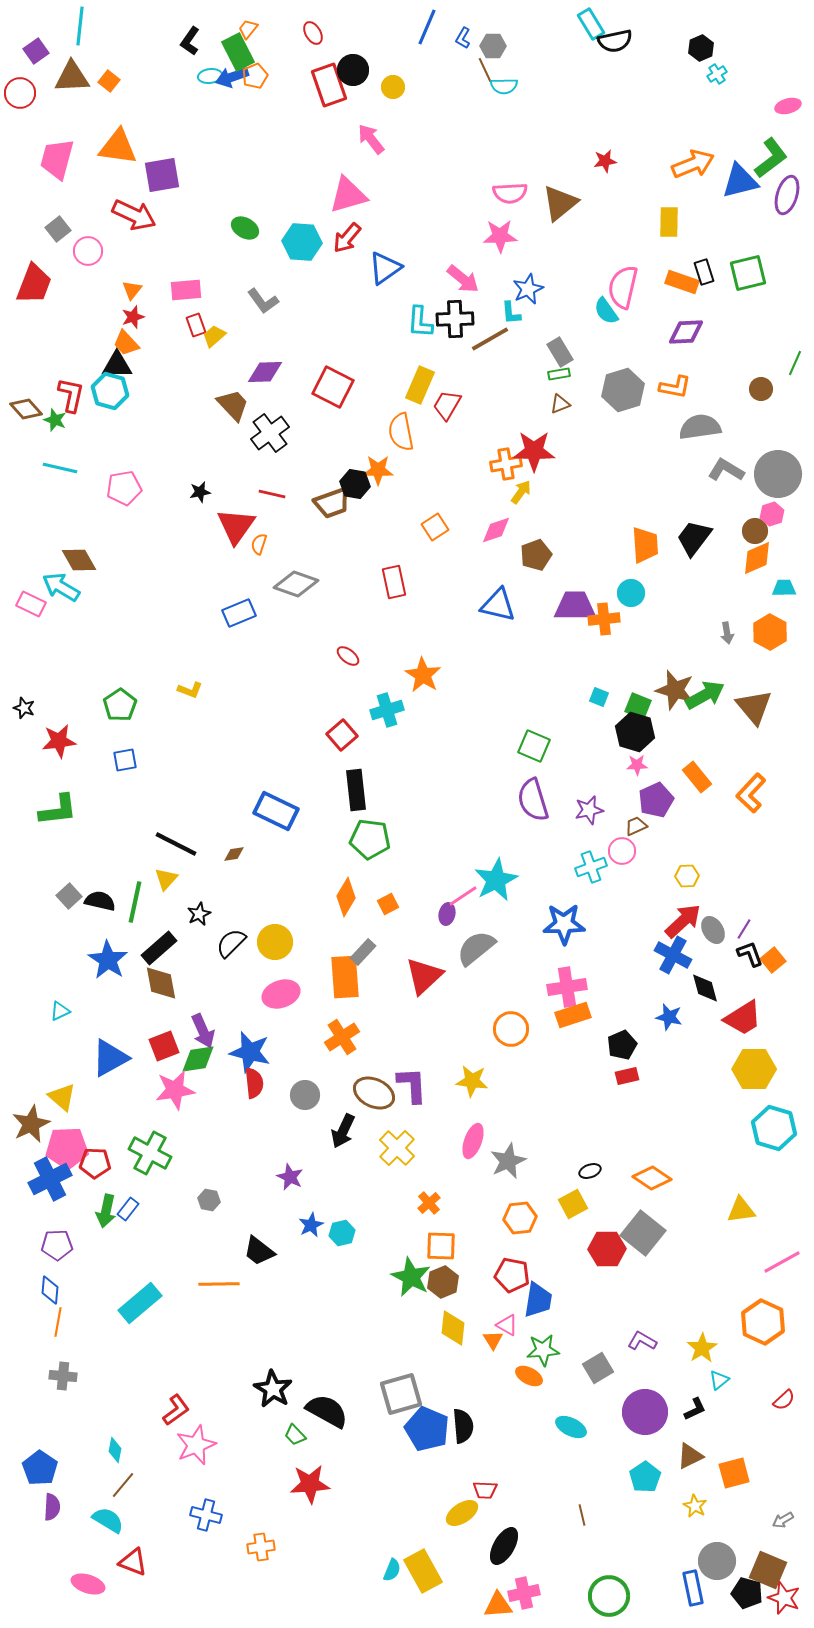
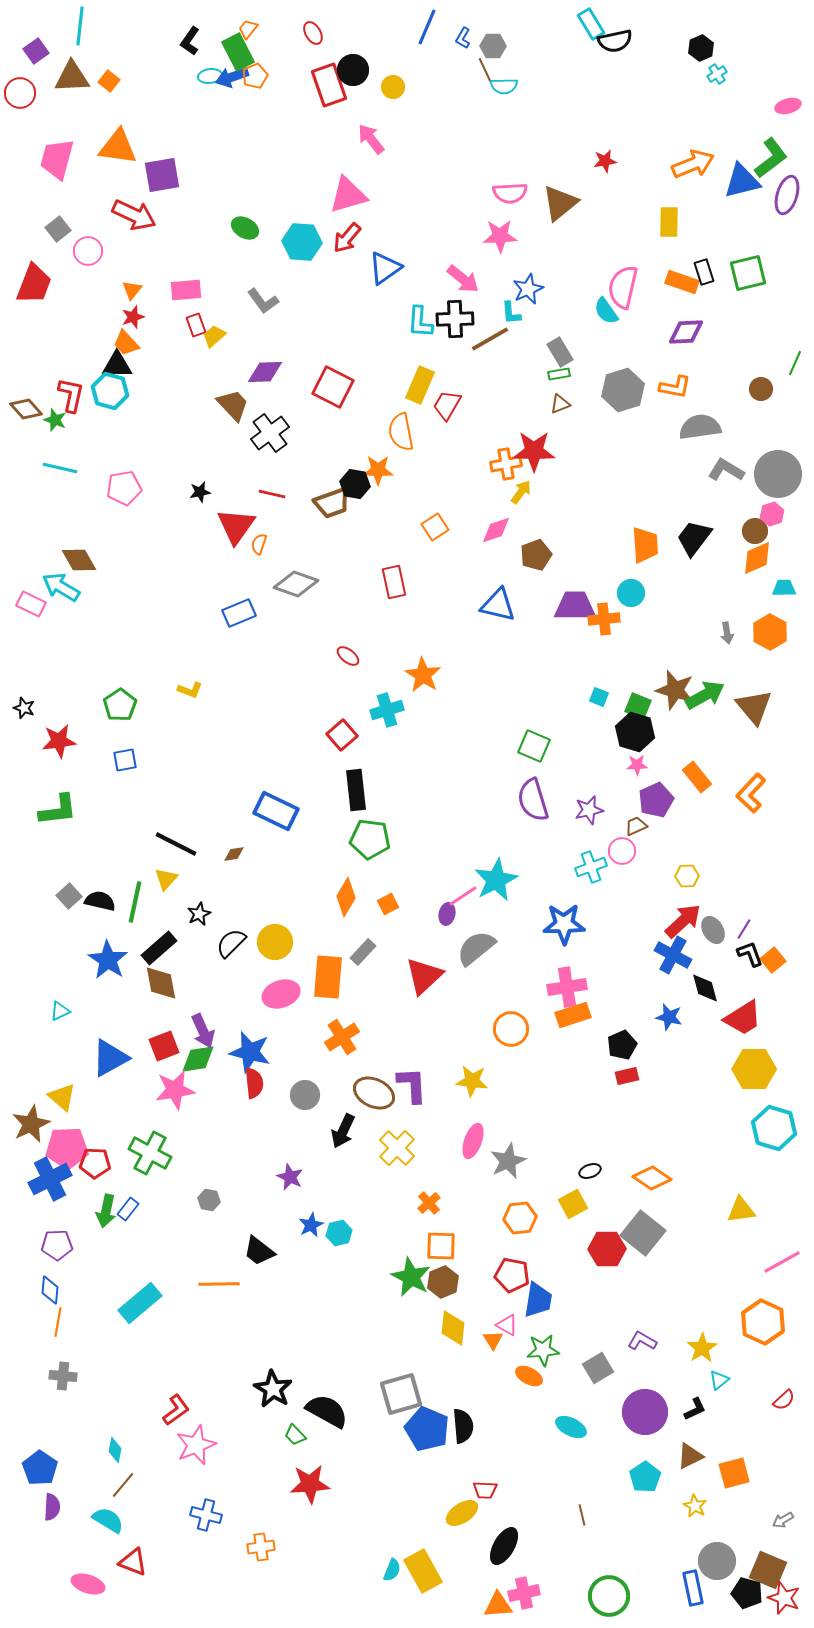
blue triangle at (740, 181): moved 2 px right
orange rectangle at (345, 977): moved 17 px left; rotated 9 degrees clockwise
cyan hexagon at (342, 1233): moved 3 px left
